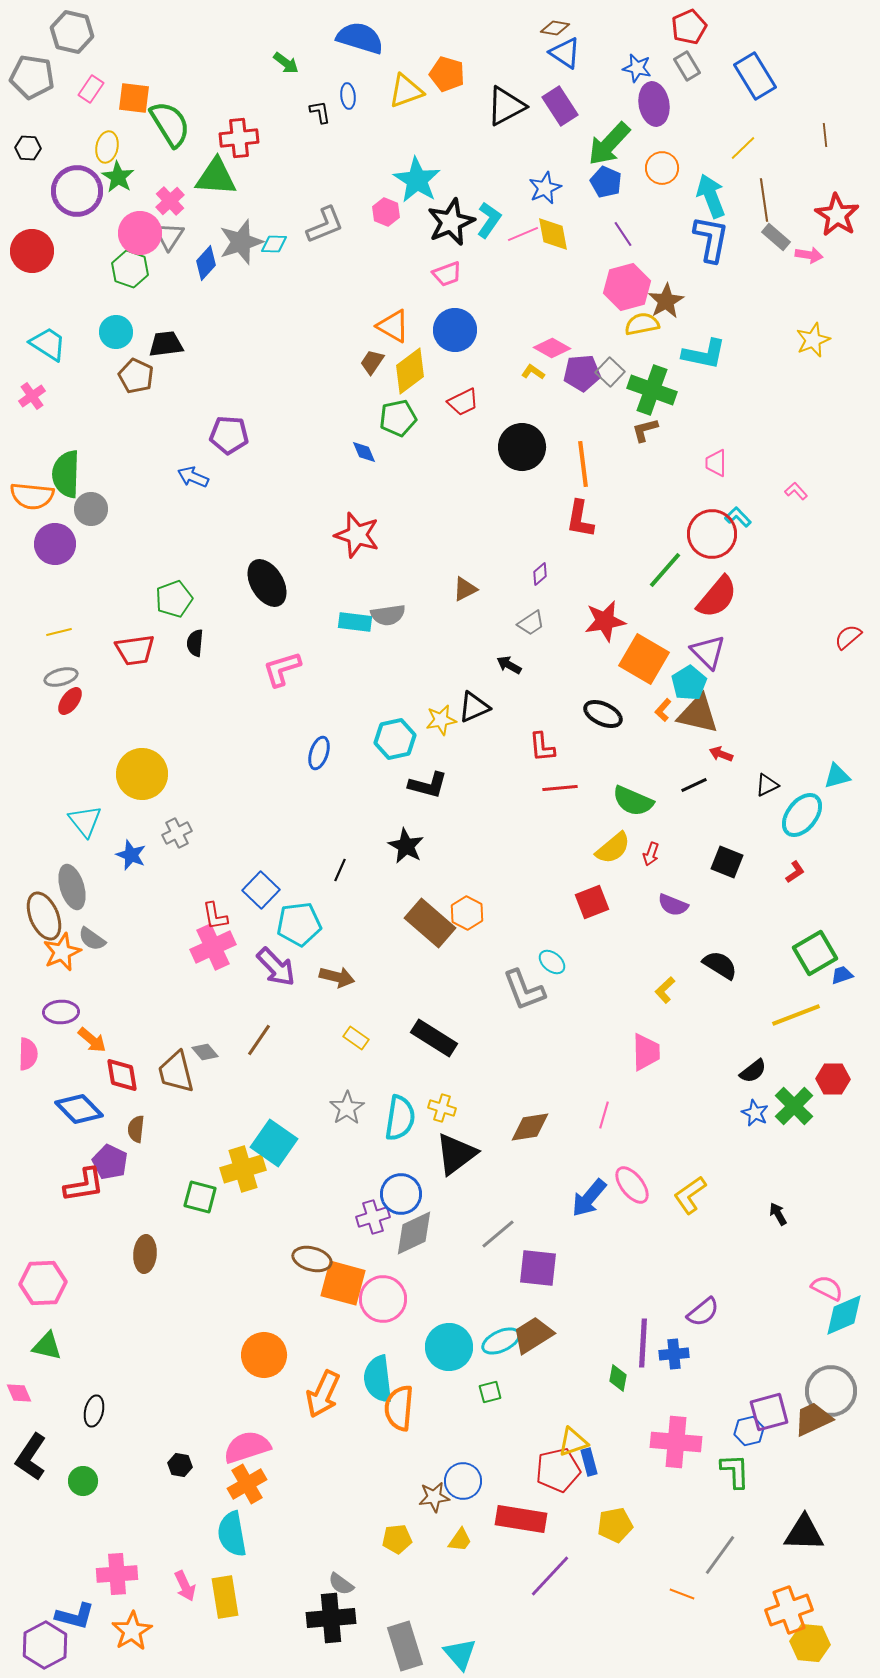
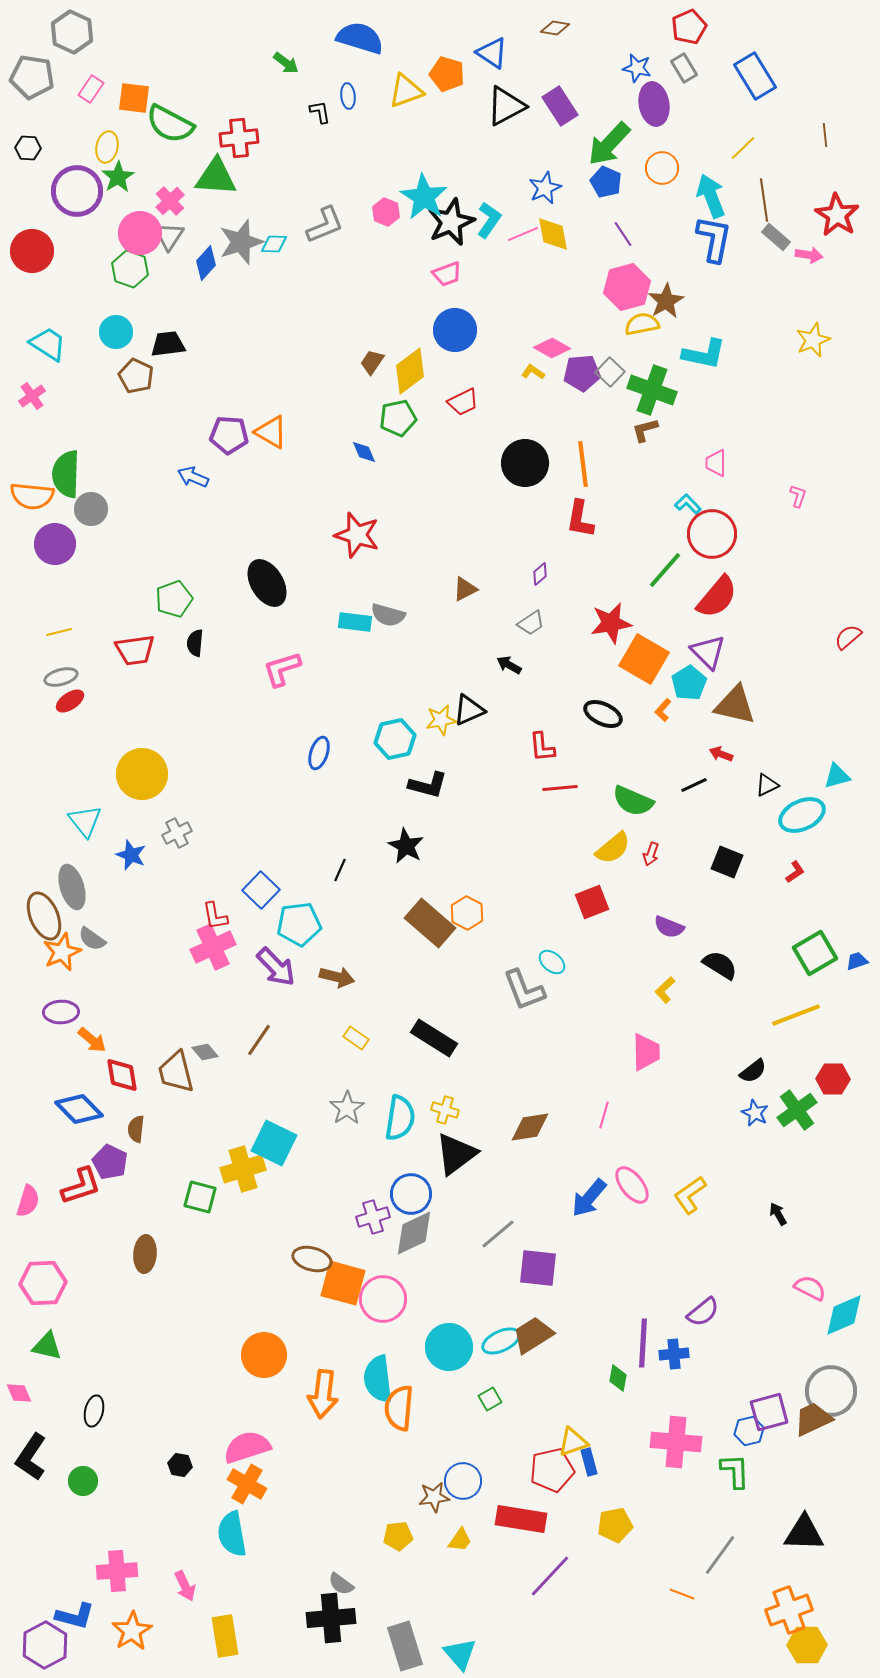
gray hexagon at (72, 32): rotated 12 degrees clockwise
blue triangle at (565, 53): moved 73 px left
gray rectangle at (687, 66): moved 3 px left, 2 px down
green semicircle at (170, 124): rotated 150 degrees clockwise
green star at (118, 177): rotated 8 degrees clockwise
cyan star at (417, 180): moved 7 px right, 17 px down
blue L-shape at (711, 239): moved 3 px right
orange triangle at (393, 326): moved 122 px left, 106 px down
black trapezoid at (166, 344): moved 2 px right
black circle at (522, 447): moved 3 px right, 16 px down
pink L-shape at (796, 491): moved 2 px right, 5 px down; rotated 60 degrees clockwise
cyan L-shape at (738, 517): moved 50 px left, 13 px up
gray semicircle at (388, 615): rotated 24 degrees clockwise
red star at (605, 621): moved 6 px right, 2 px down
red ellipse at (70, 701): rotated 20 degrees clockwise
black triangle at (474, 707): moved 5 px left, 3 px down
brown triangle at (698, 714): moved 37 px right, 9 px up
cyan ellipse at (802, 815): rotated 27 degrees clockwise
purple semicircle at (673, 905): moved 4 px left, 22 px down
blue trapezoid at (842, 975): moved 15 px right, 14 px up
pink semicircle at (28, 1054): moved 147 px down; rotated 16 degrees clockwise
green cross at (794, 1106): moved 3 px right, 4 px down; rotated 9 degrees clockwise
yellow cross at (442, 1108): moved 3 px right, 2 px down
cyan square at (274, 1143): rotated 9 degrees counterclockwise
red L-shape at (84, 1185): moved 3 px left, 1 px down; rotated 9 degrees counterclockwise
blue circle at (401, 1194): moved 10 px right
pink semicircle at (827, 1288): moved 17 px left
green square at (490, 1392): moved 7 px down; rotated 15 degrees counterclockwise
orange arrow at (323, 1394): rotated 18 degrees counterclockwise
red pentagon at (558, 1470): moved 6 px left
orange cross at (247, 1484): rotated 30 degrees counterclockwise
yellow pentagon at (397, 1539): moved 1 px right, 3 px up
pink cross at (117, 1574): moved 3 px up
yellow rectangle at (225, 1597): moved 39 px down
yellow hexagon at (810, 1643): moved 3 px left, 2 px down; rotated 6 degrees counterclockwise
